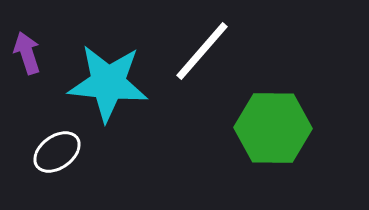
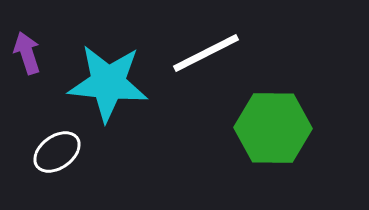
white line: moved 4 px right, 2 px down; rotated 22 degrees clockwise
